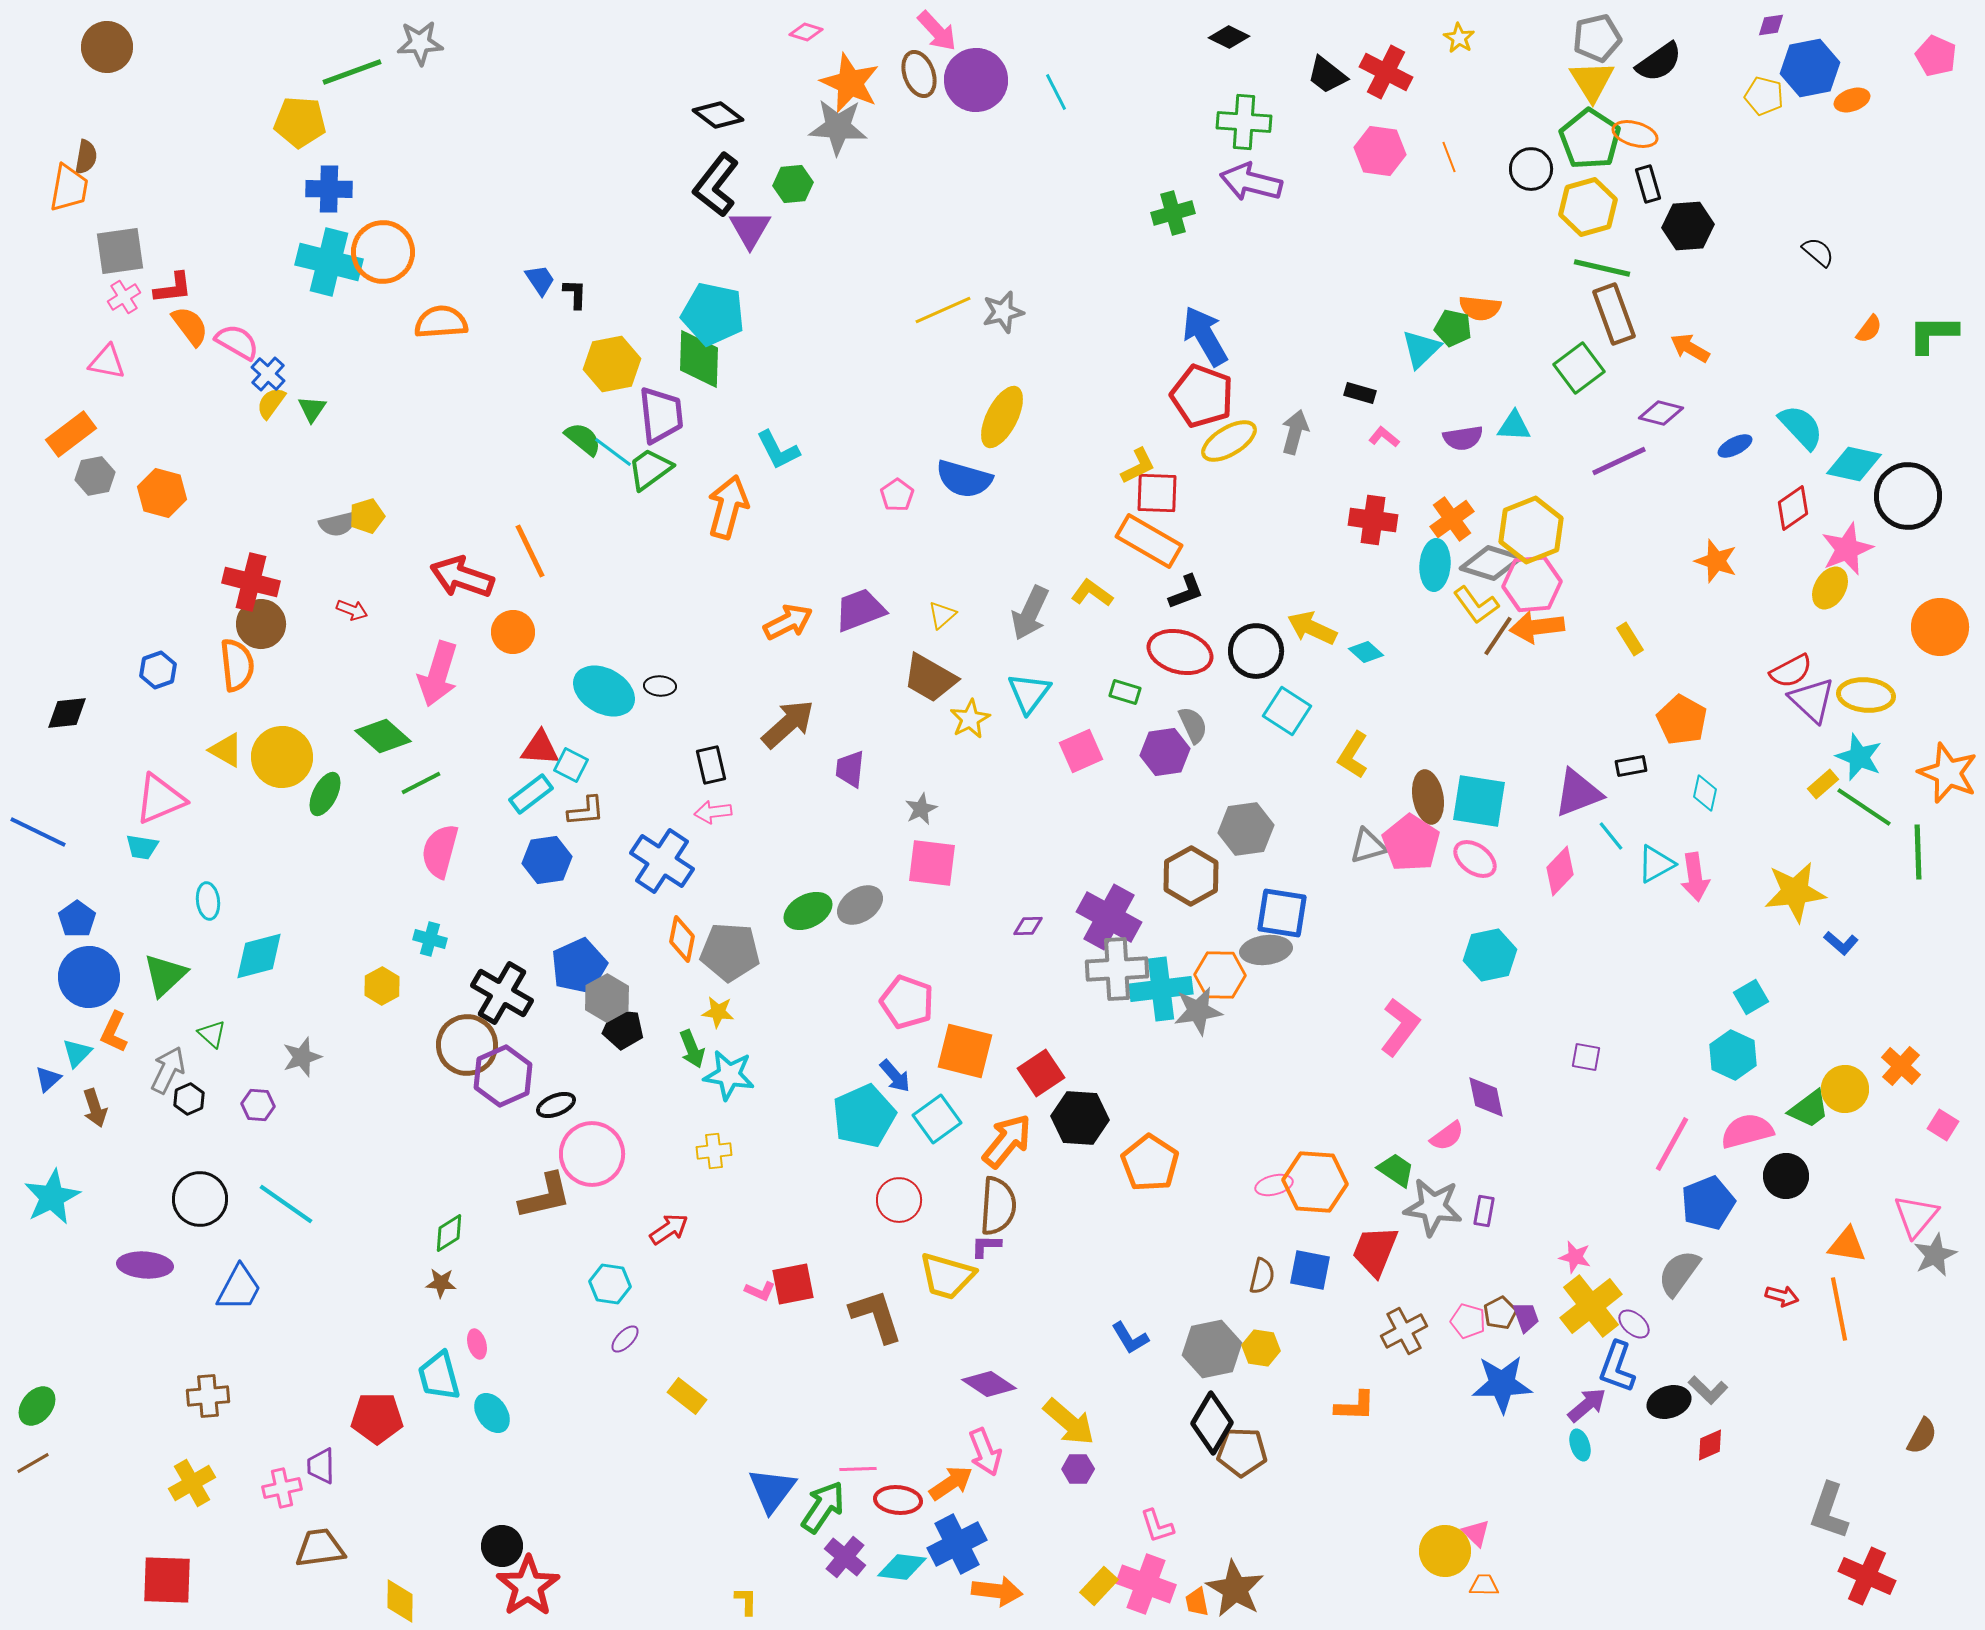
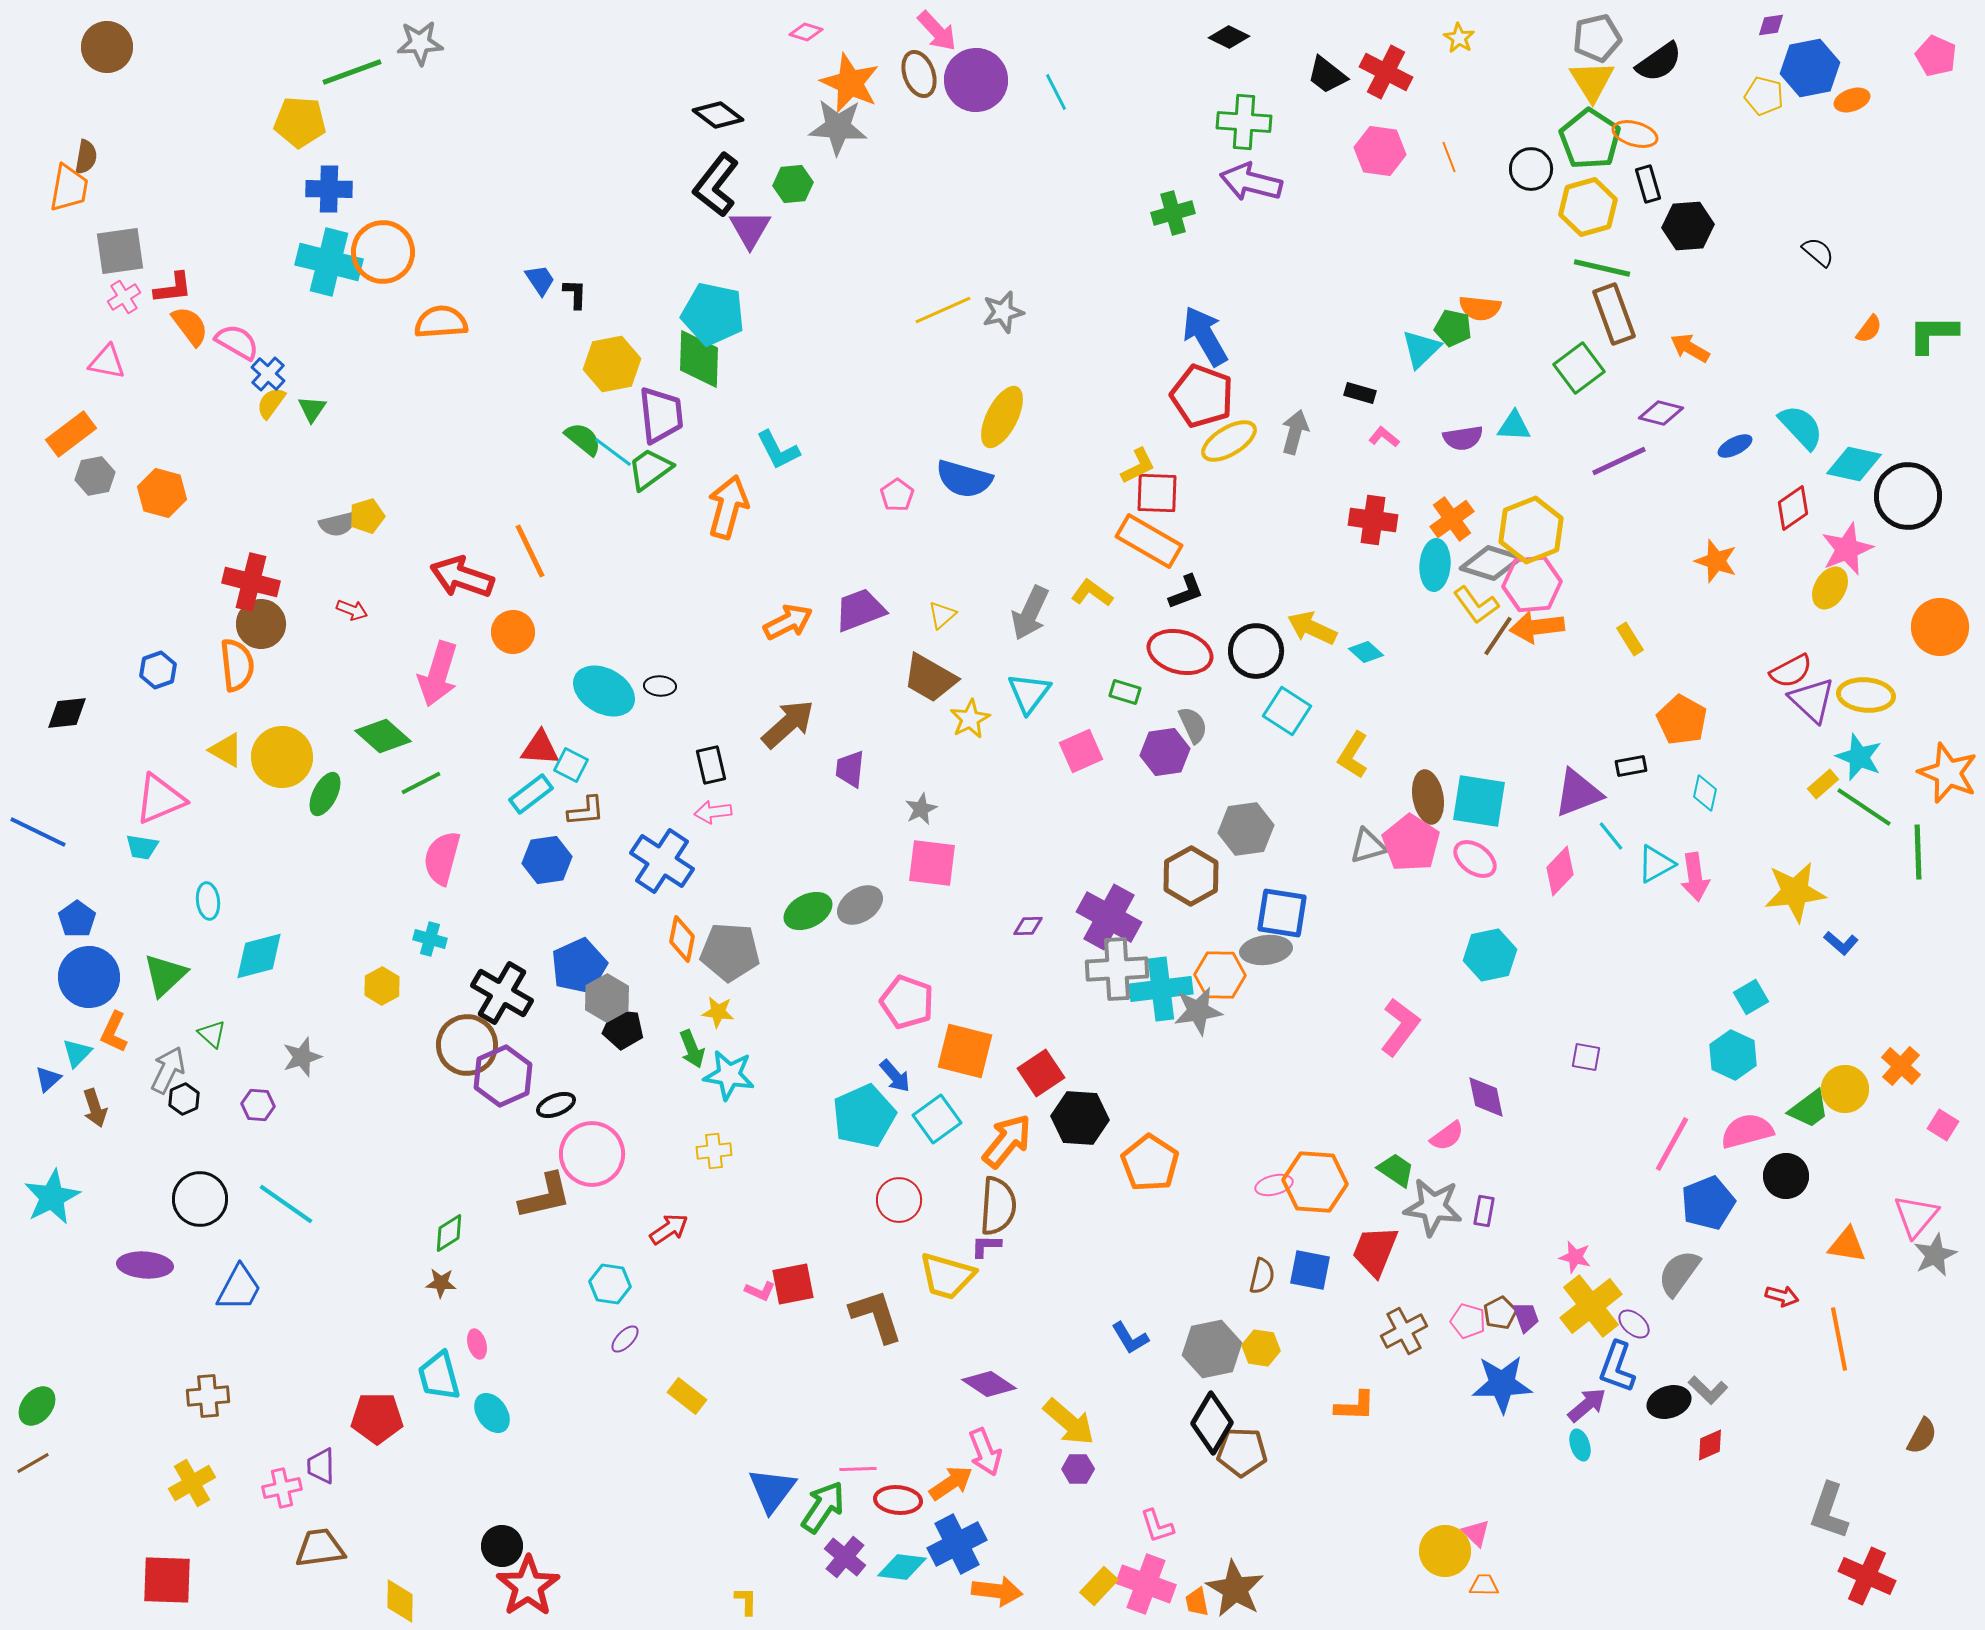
pink semicircle at (440, 851): moved 2 px right, 7 px down
black hexagon at (189, 1099): moved 5 px left
orange line at (1839, 1309): moved 30 px down
